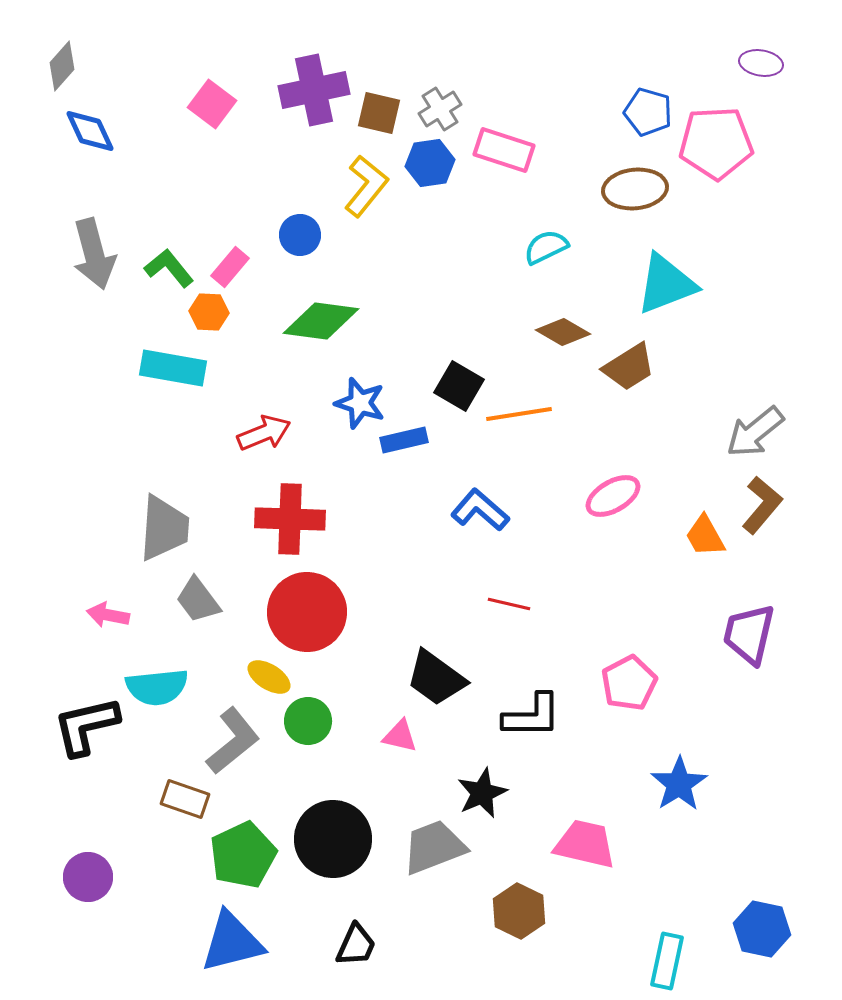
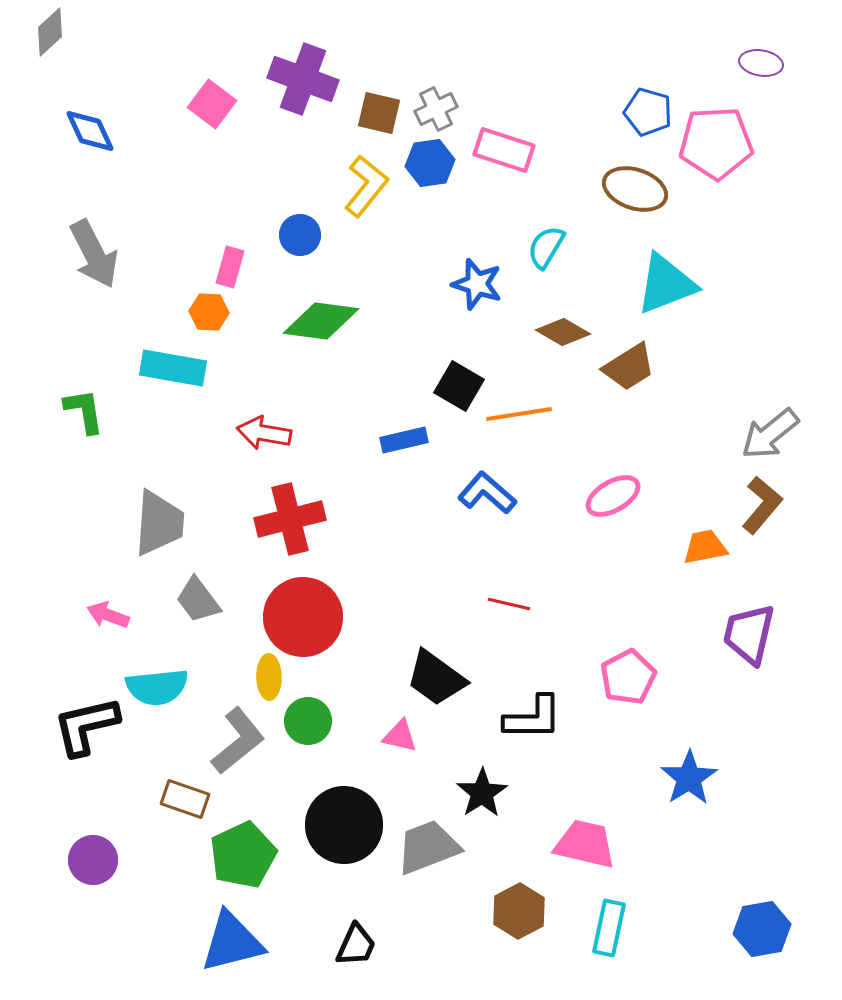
gray diamond at (62, 66): moved 12 px left, 34 px up; rotated 6 degrees clockwise
purple cross at (314, 90): moved 11 px left, 11 px up; rotated 32 degrees clockwise
gray cross at (440, 109): moved 4 px left; rotated 6 degrees clockwise
brown ellipse at (635, 189): rotated 24 degrees clockwise
cyan semicircle at (546, 247): rotated 33 degrees counterclockwise
gray arrow at (94, 254): rotated 12 degrees counterclockwise
pink rectangle at (230, 267): rotated 24 degrees counterclockwise
green L-shape at (169, 268): moved 85 px left, 143 px down; rotated 30 degrees clockwise
blue star at (360, 403): moved 117 px right, 119 px up
gray arrow at (755, 432): moved 15 px right, 2 px down
red arrow at (264, 433): rotated 148 degrees counterclockwise
blue L-shape at (480, 510): moved 7 px right, 17 px up
red cross at (290, 519): rotated 16 degrees counterclockwise
gray trapezoid at (164, 528): moved 5 px left, 5 px up
orange trapezoid at (705, 536): moved 11 px down; rotated 108 degrees clockwise
red circle at (307, 612): moved 4 px left, 5 px down
pink arrow at (108, 615): rotated 9 degrees clockwise
yellow ellipse at (269, 677): rotated 57 degrees clockwise
pink pentagon at (629, 683): moved 1 px left, 6 px up
black L-shape at (532, 716): moved 1 px right, 2 px down
gray L-shape at (233, 741): moved 5 px right
blue star at (679, 784): moved 10 px right, 6 px up
black star at (482, 793): rotated 9 degrees counterclockwise
black circle at (333, 839): moved 11 px right, 14 px up
gray trapezoid at (434, 847): moved 6 px left
purple circle at (88, 877): moved 5 px right, 17 px up
brown hexagon at (519, 911): rotated 6 degrees clockwise
blue hexagon at (762, 929): rotated 22 degrees counterclockwise
cyan rectangle at (667, 961): moved 58 px left, 33 px up
